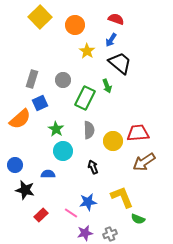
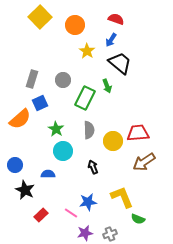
black star: rotated 12 degrees clockwise
